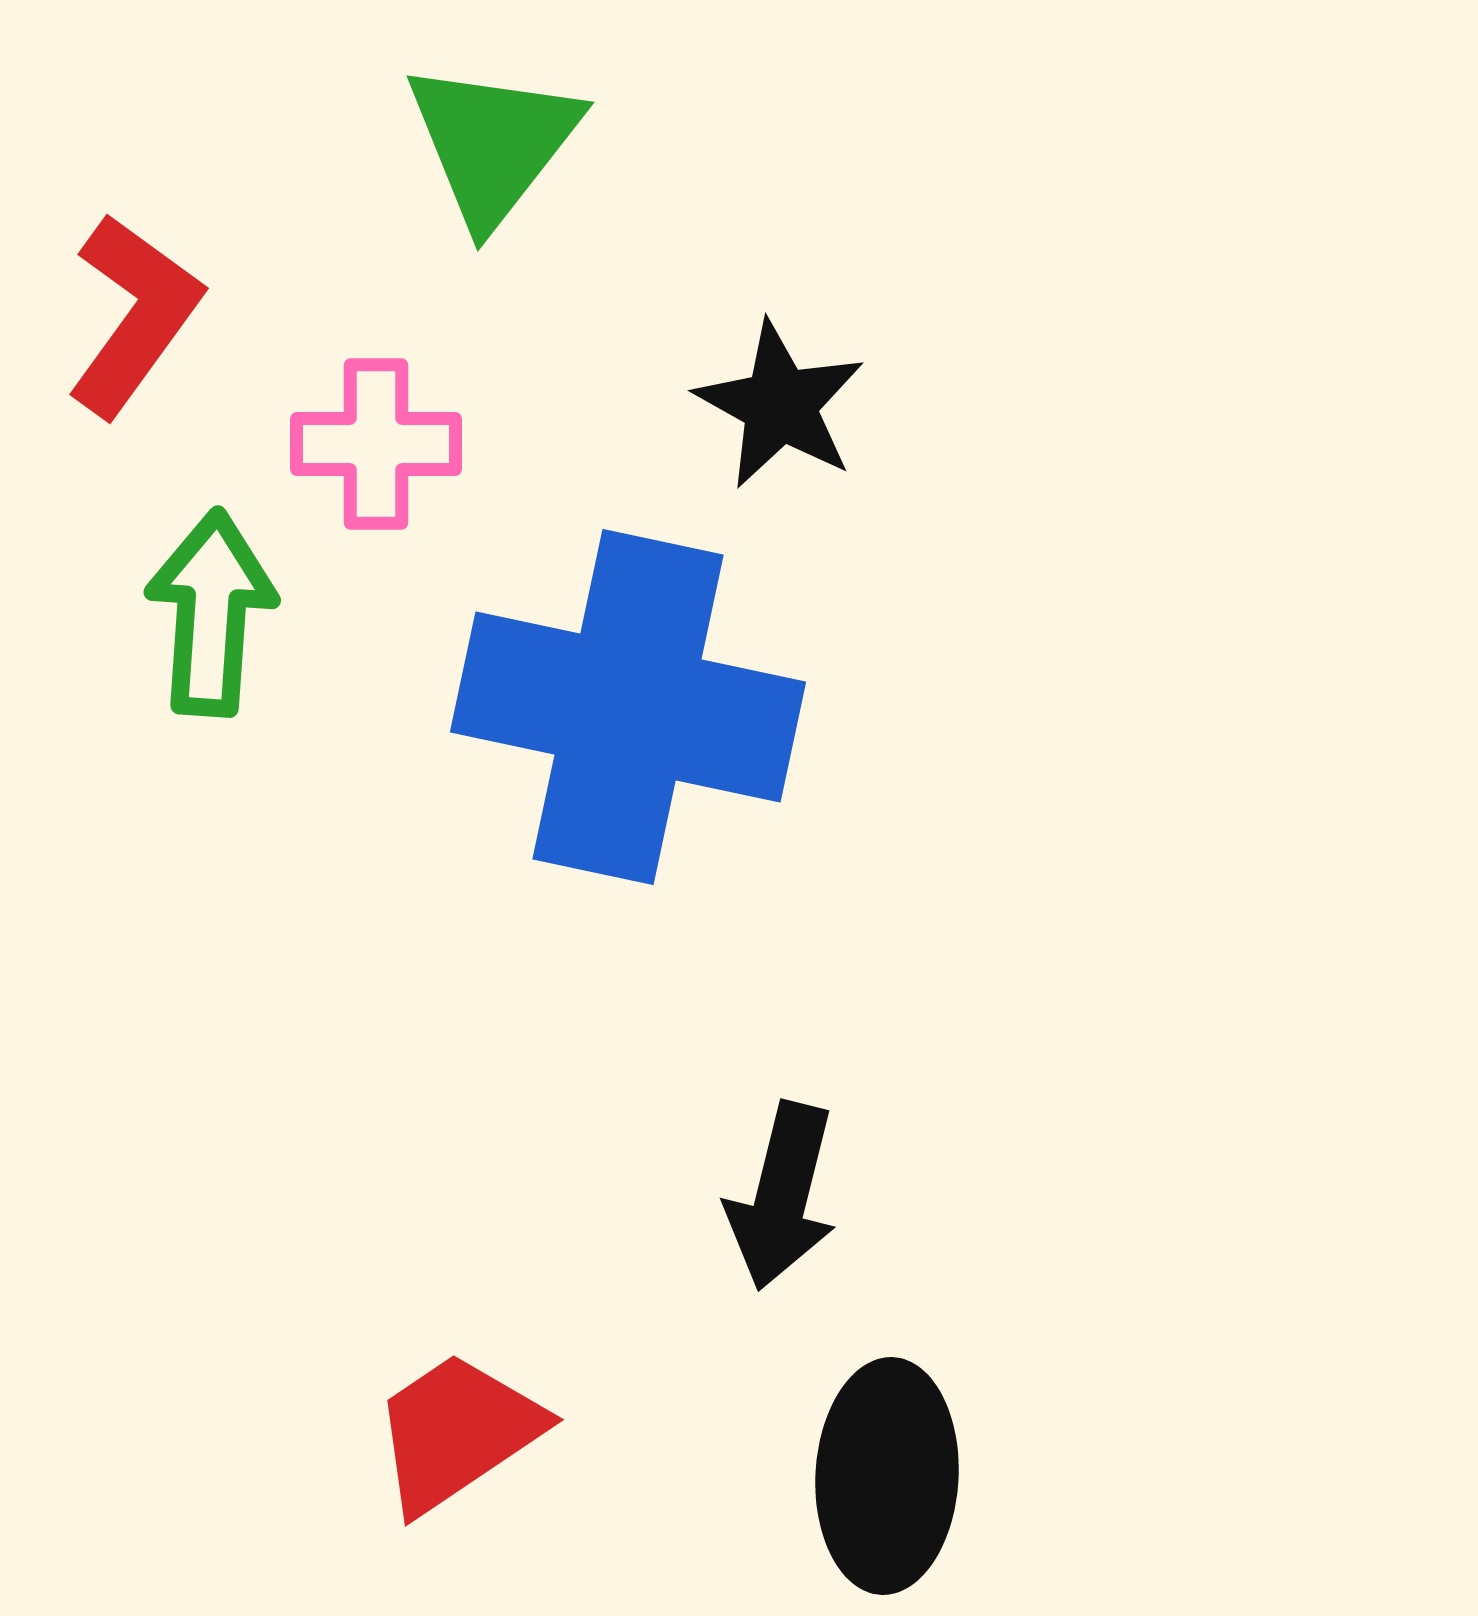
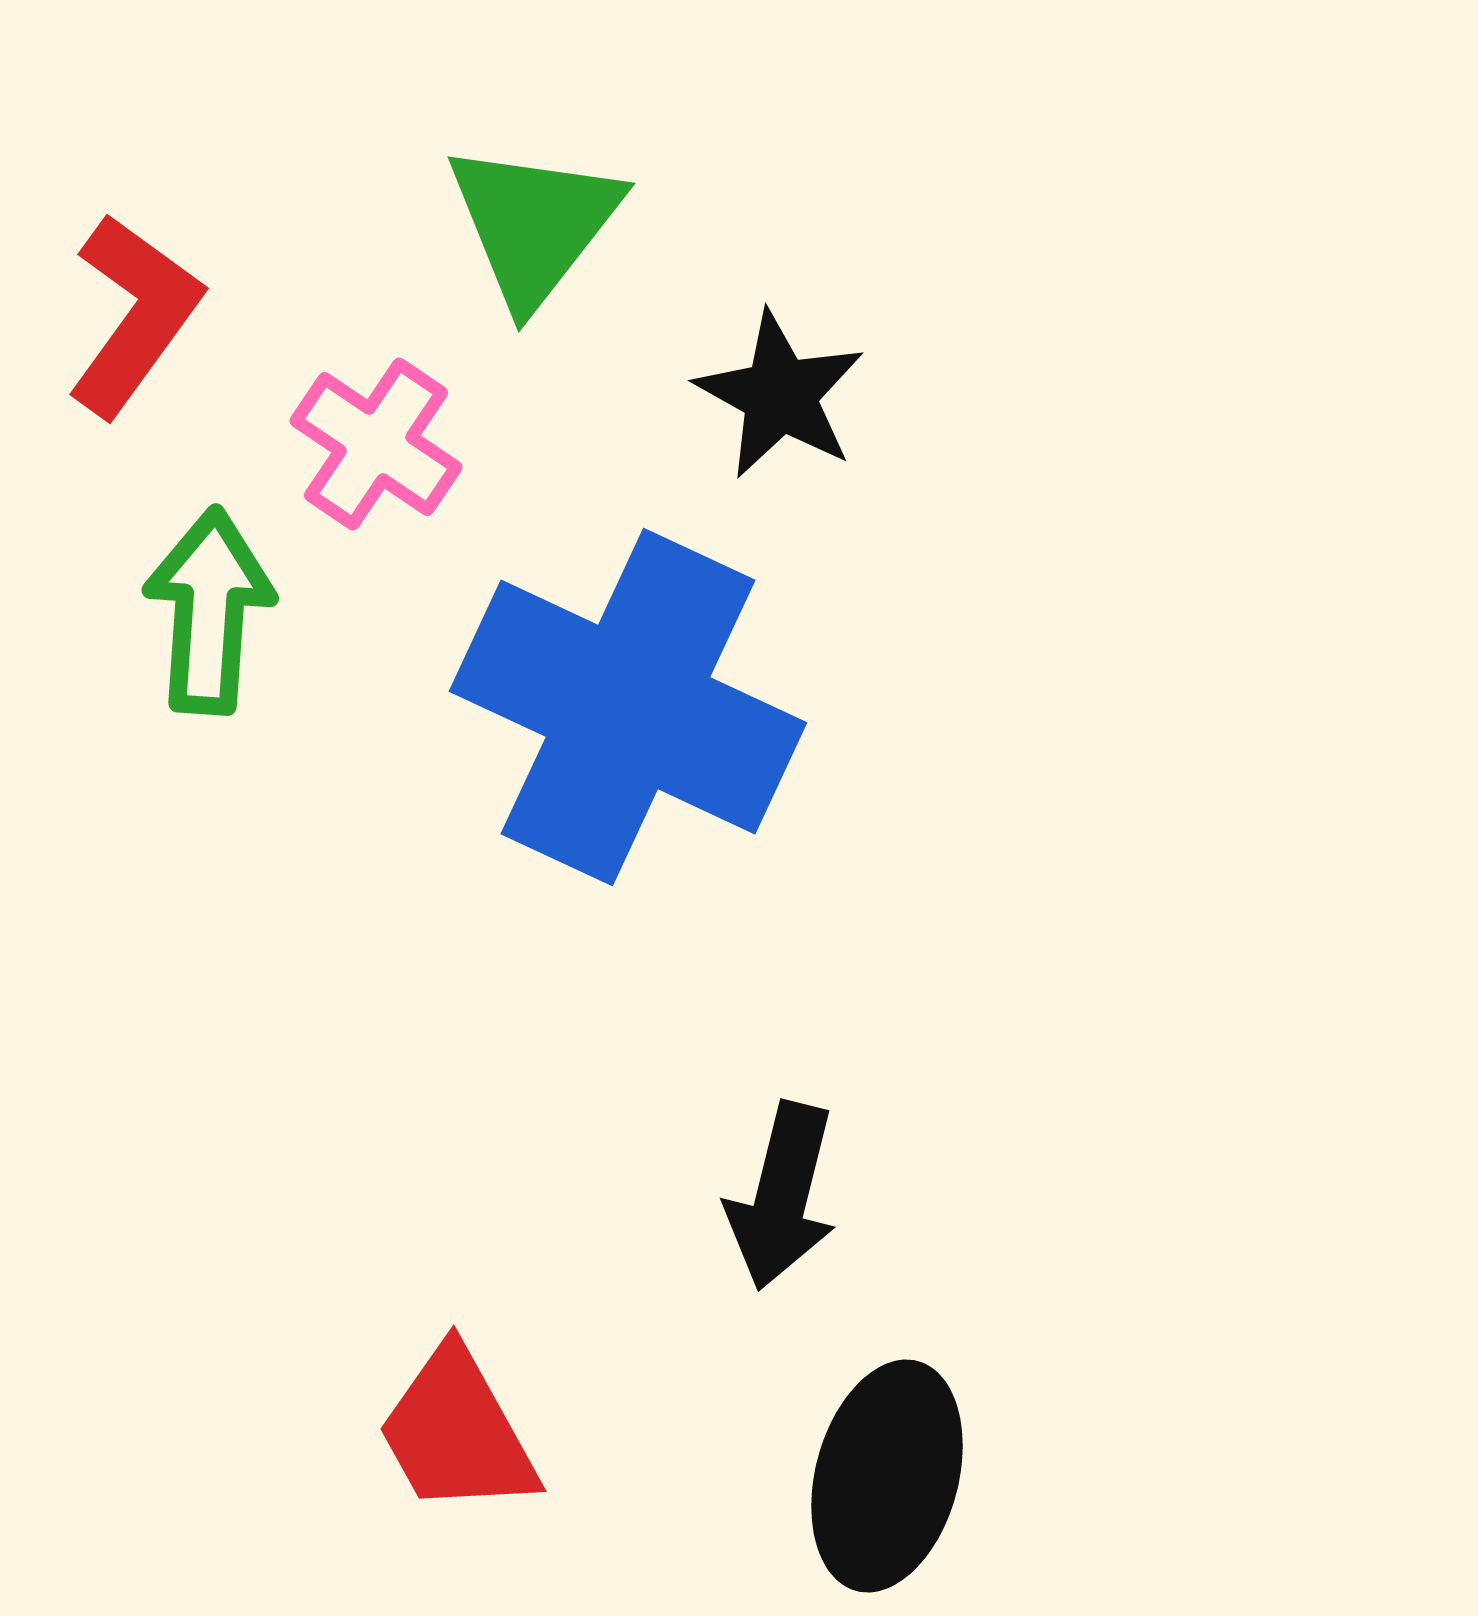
green triangle: moved 41 px right, 81 px down
black star: moved 10 px up
pink cross: rotated 34 degrees clockwise
green arrow: moved 2 px left, 2 px up
blue cross: rotated 13 degrees clockwise
red trapezoid: rotated 85 degrees counterclockwise
black ellipse: rotated 12 degrees clockwise
